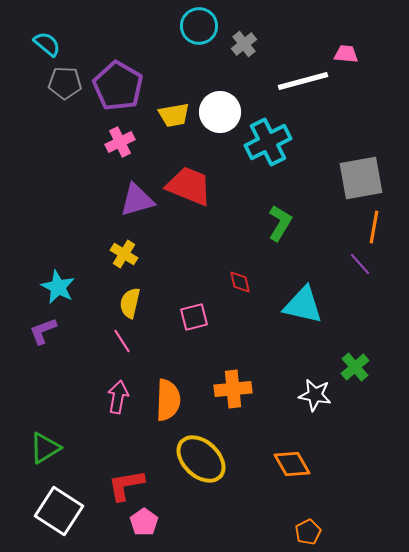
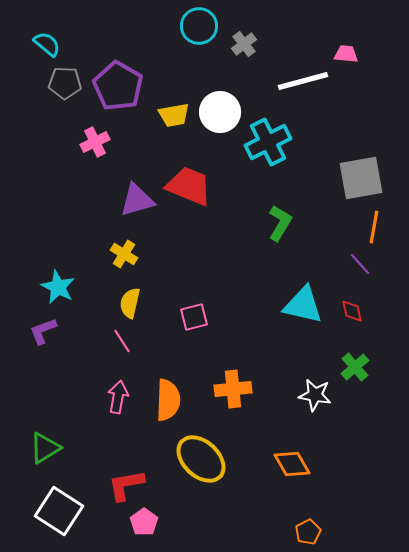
pink cross: moved 25 px left
red diamond: moved 112 px right, 29 px down
